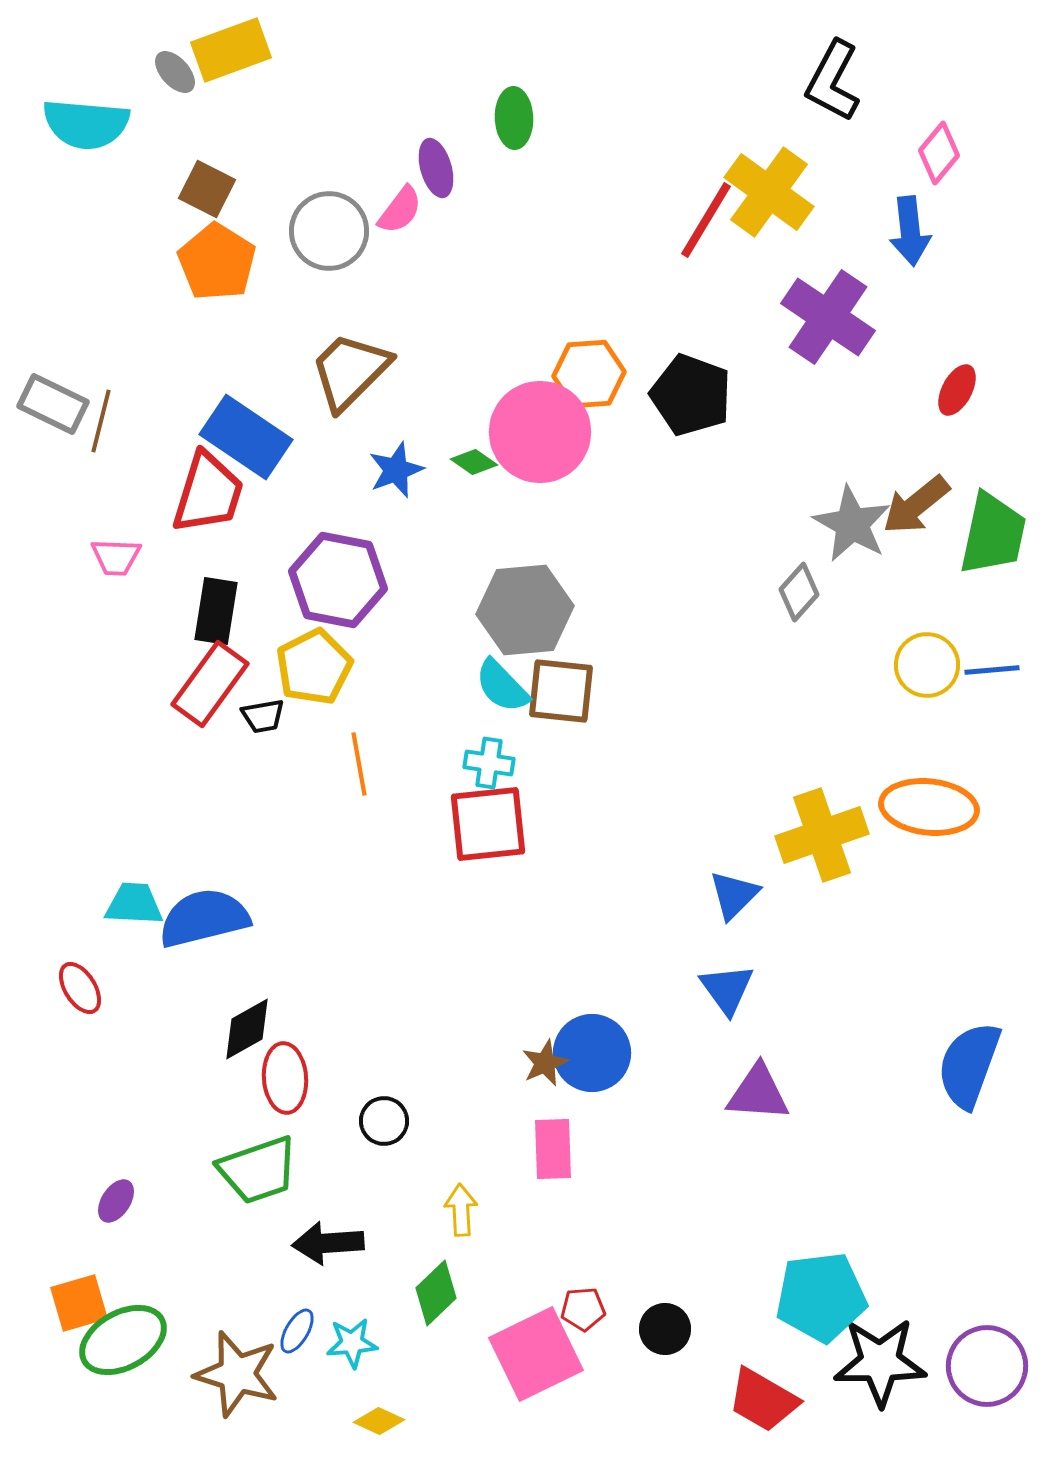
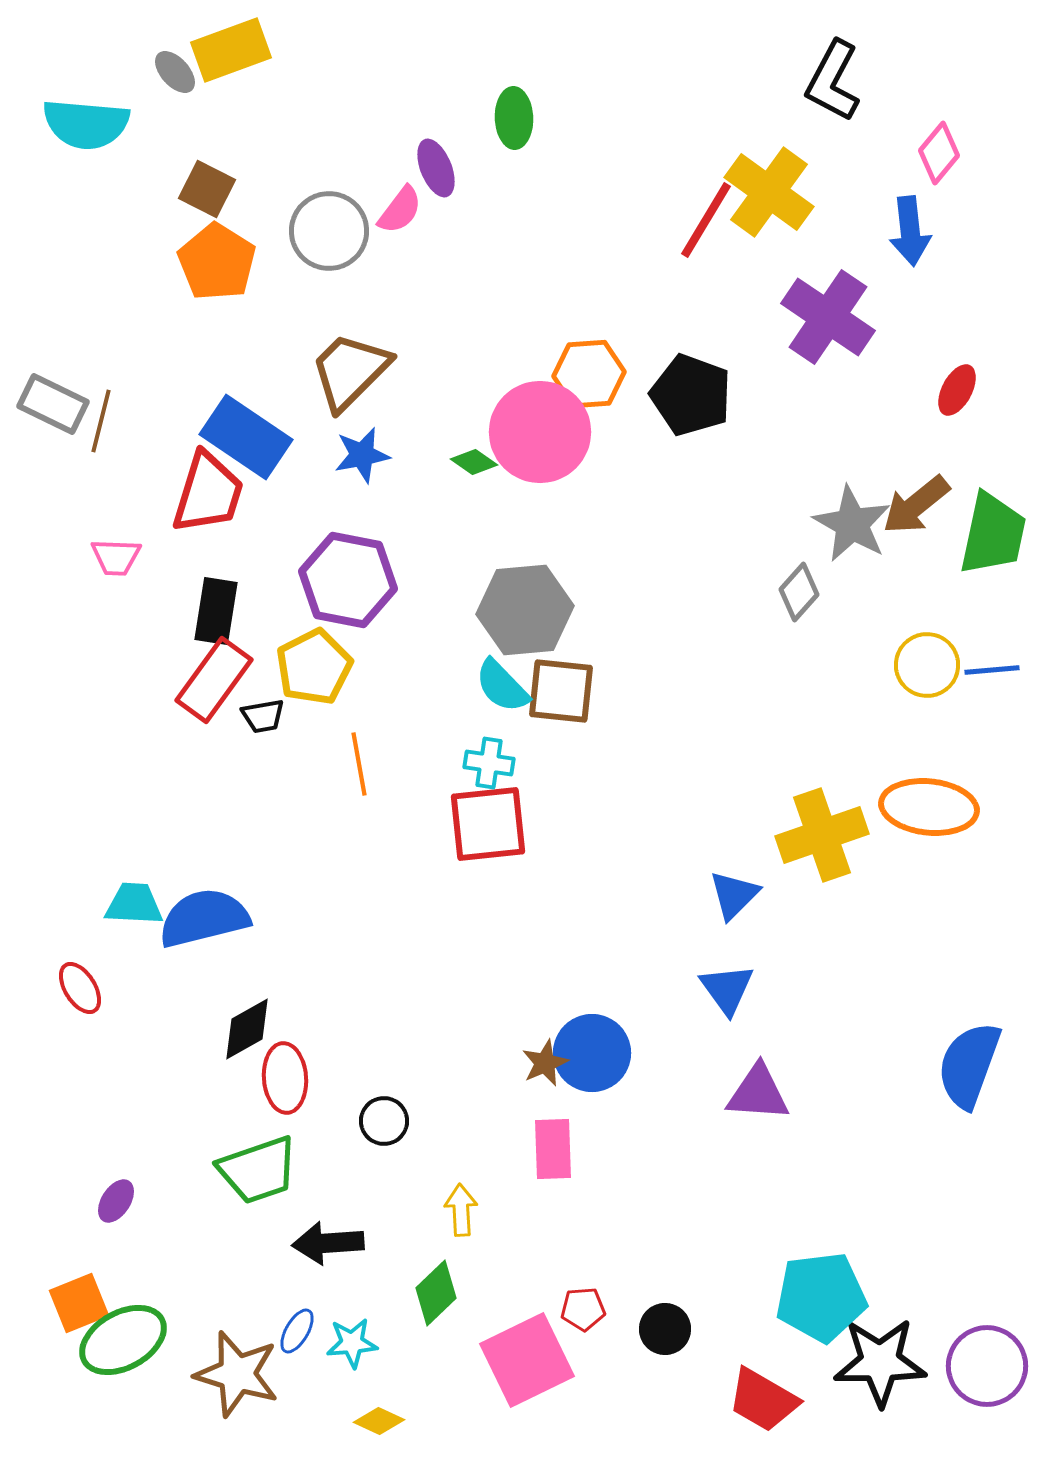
purple ellipse at (436, 168): rotated 6 degrees counterclockwise
blue star at (396, 470): moved 34 px left, 15 px up; rotated 10 degrees clockwise
purple hexagon at (338, 580): moved 10 px right
red rectangle at (210, 684): moved 4 px right, 4 px up
orange square at (79, 1303): rotated 6 degrees counterclockwise
pink square at (536, 1354): moved 9 px left, 6 px down
